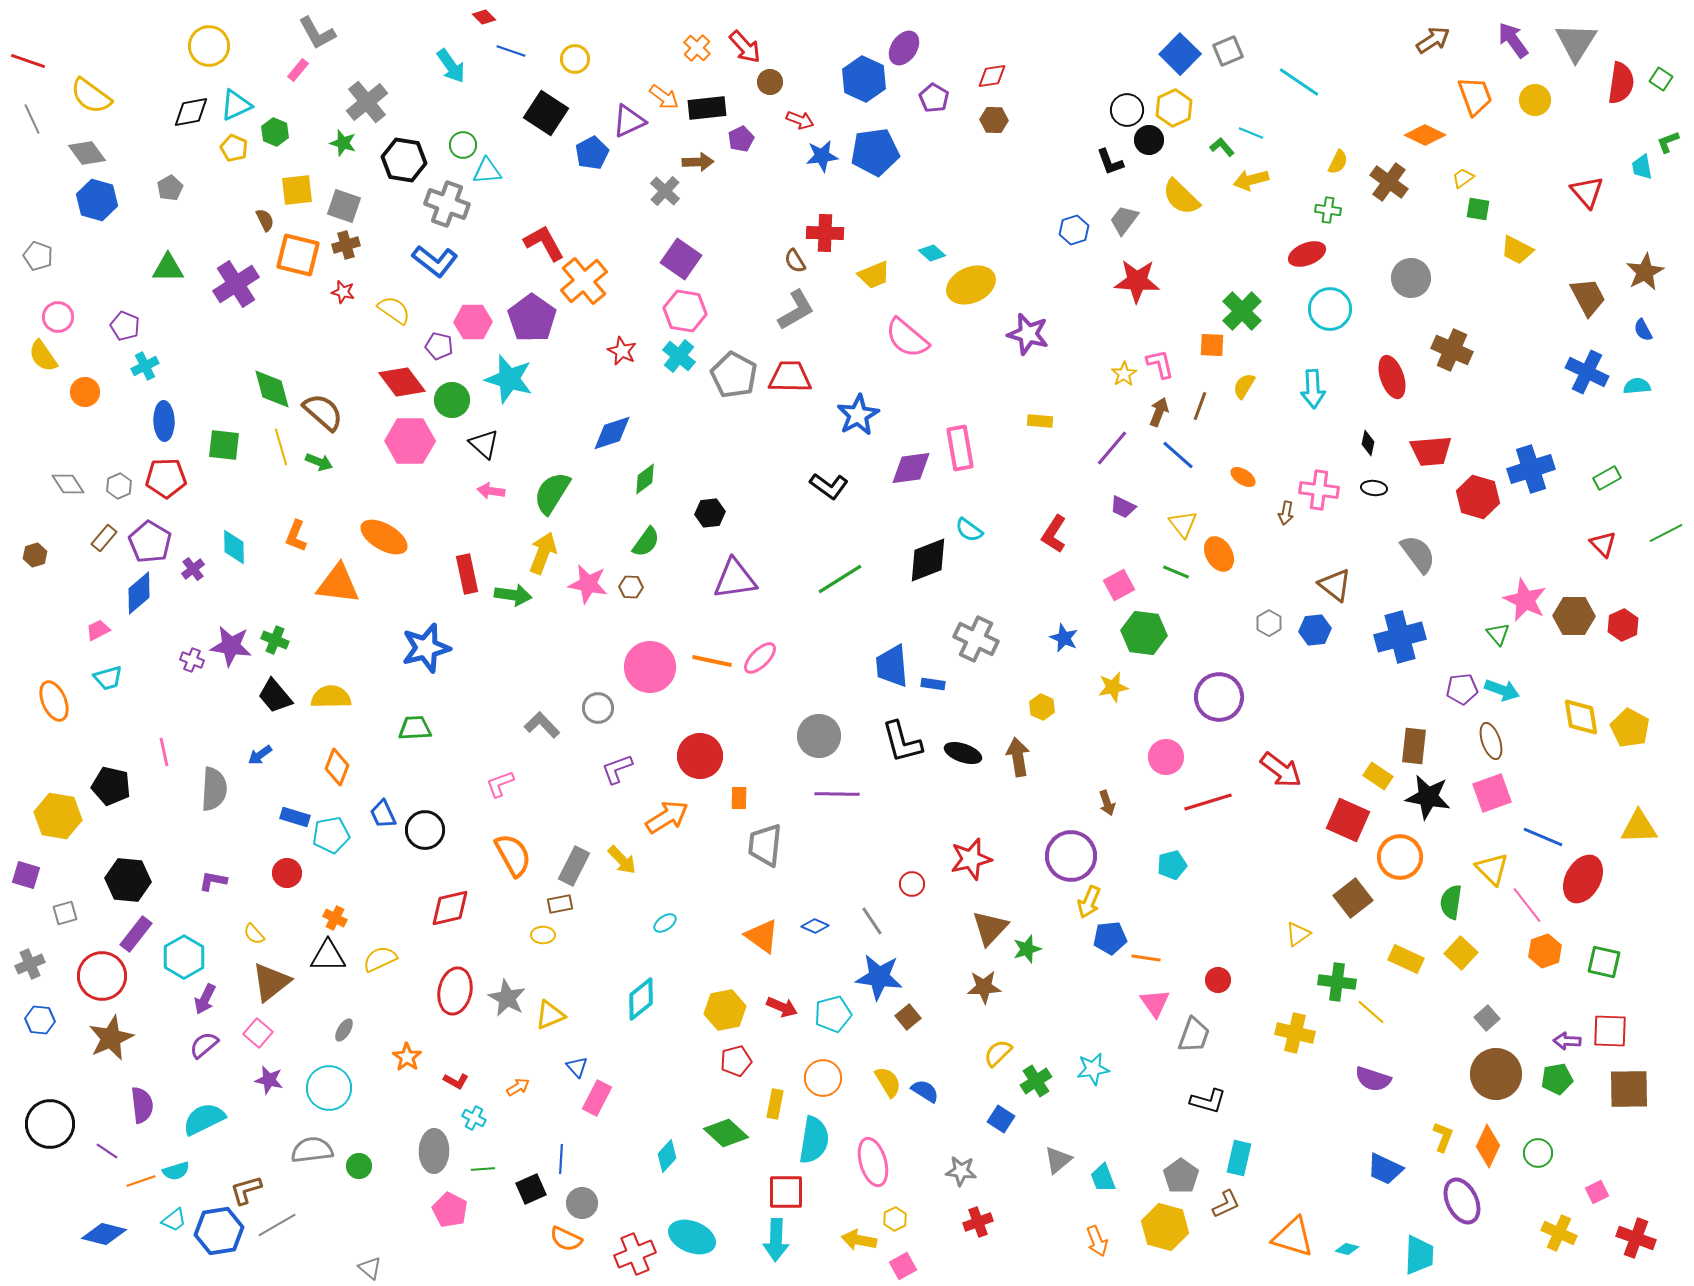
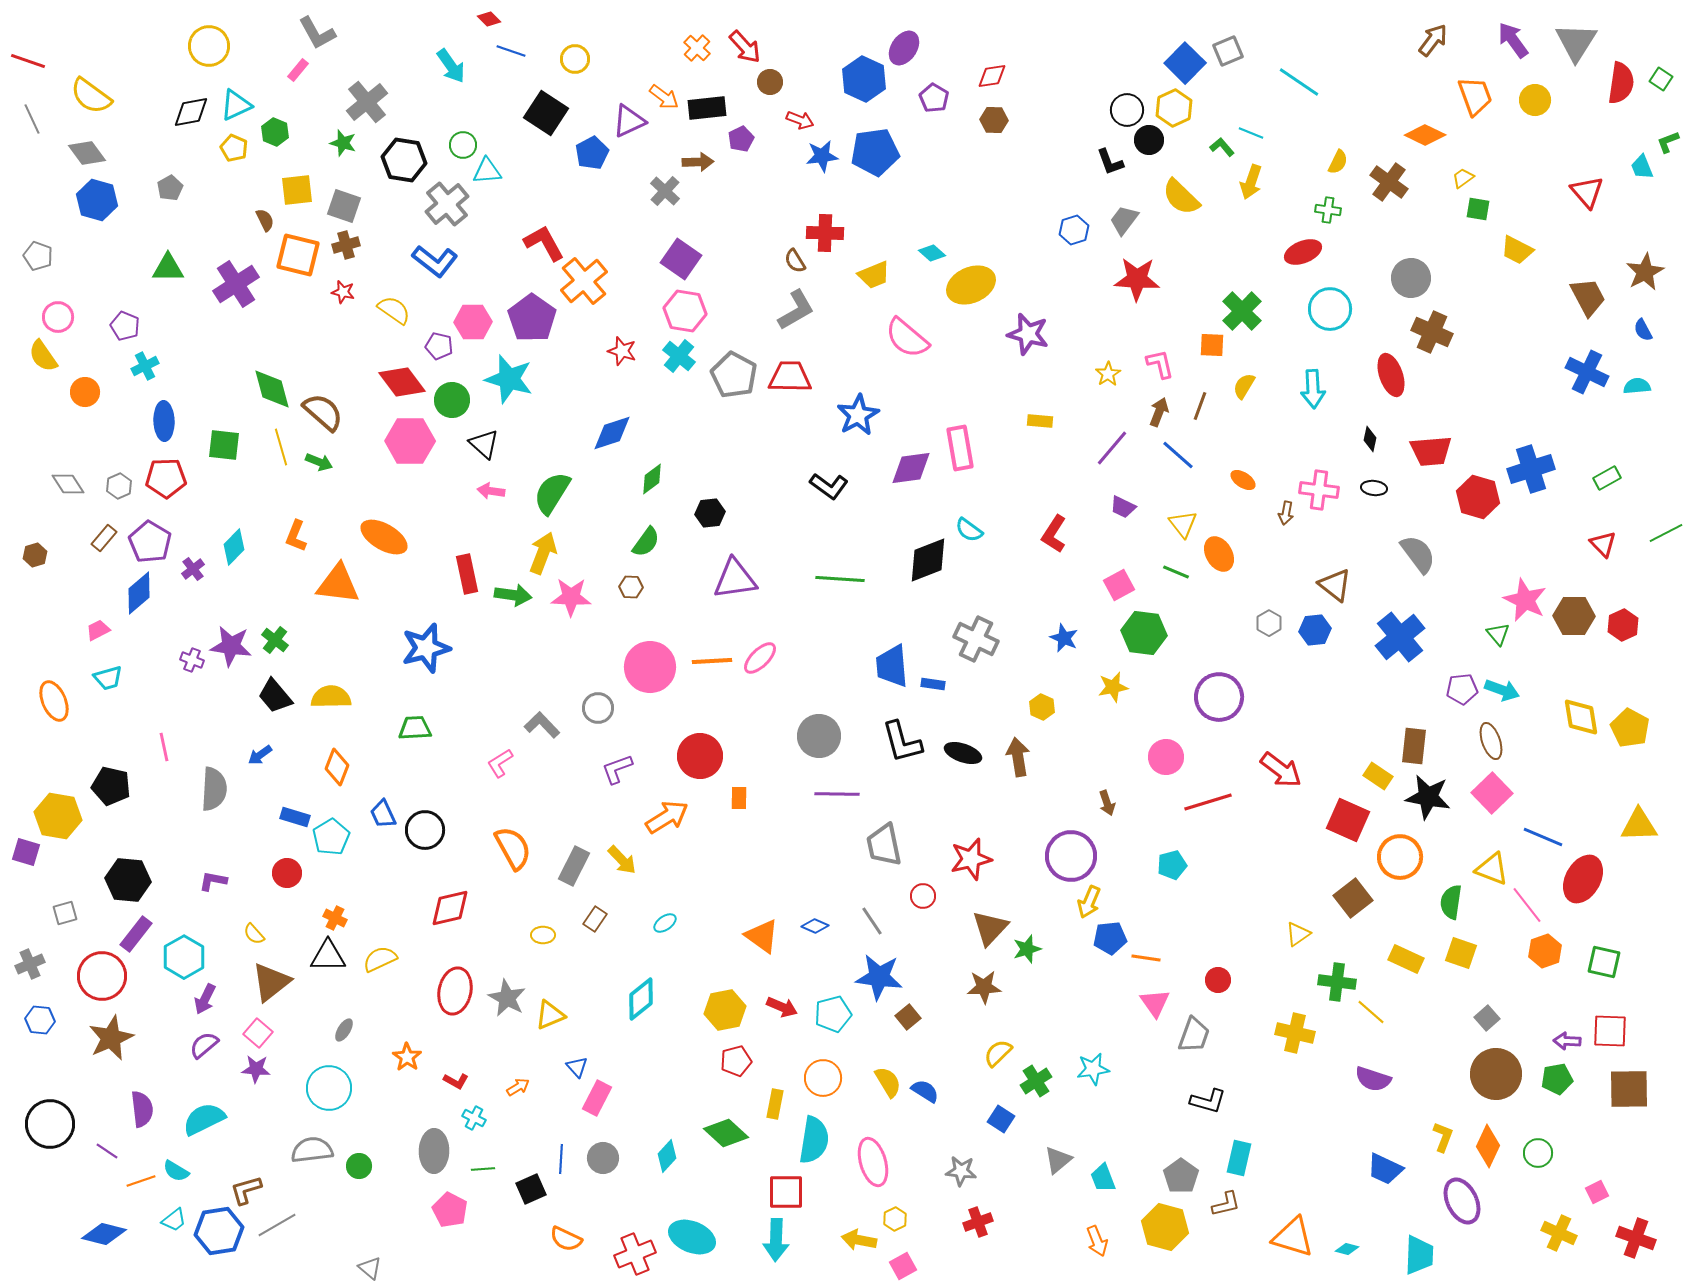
red diamond at (484, 17): moved 5 px right, 2 px down
brown arrow at (1433, 40): rotated 20 degrees counterclockwise
blue square at (1180, 54): moved 5 px right, 9 px down
cyan trapezoid at (1642, 167): rotated 12 degrees counterclockwise
yellow arrow at (1251, 180): moved 2 px down; rotated 56 degrees counterclockwise
gray cross at (447, 204): rotated 30 degrees clockwise
red ellipse at (1307, 254): moved 4 px left, 2 px up
red star at (1137, 281): moved 2 px up
brown cross at (1452, 350): moved 20 px left, 18 px up
red star at (622, 351): rotated 8 degrees counterclockwise
yellow star at (1124, 374): moved 16 px left
red ellipse at (1392, 377): moved 1 px left, 2 px up
black diamond at (1368, 443): moved 2 px right, 4 px up
orange ellipse at (1243, 477): moved 3 px down
green diamond at (645, 479): moved 7 px right
cyan diamond at (234, 547): rotated 45 degrees clockwise
green line at (840, 579): rotated 36 degrees clockwise
pink star at (588, 584): moved 17 px left, 13 px down; rotated 9 degrees counterclockwise
blue cross at (1400, 637): rotated 24 degrees counterclockwise
green cross at (275, 640): rotated 16 degrees clockwise
orange line at (712, 661): rotated 15 degrees counterclockwise
pink line at (164, 752): moved 5 px up
pink L-shape at (500, 784): moved 21 px up; rotated 12 degrees counterclockwise
pink square at (1492, 793): rotated 24 degrees counterclockwise
yellow triangle at (1639, 827): moved 2 px up
cyan pentagon at (331, 835): moved 2 px down; rotated 21 degrees counterclockwise
gray trapezoid at (765, 845): moved 119 px right; rotated 18 degrees counterclockwise
orange semicircle at (513, 855): moved 7 px up
yellow triangle at (1492, 869): rotated 24 degrees counterclockwise
purple square at (26, 875): moved 23 px up
red circle at (912, 884): moved 11 px right, 12 px down
brown rectangle at (560, 904): moved 35 px right, 15 px down; rotated 45 degrees counterclockwise
yellow square at (1461, 953): rotated 24 degrees counterclockwise
purple star at (269, 1080): moved 13 px left, 11 px up; rotated 8 degrees counterclockwise
purple semicircle at (142, 1105): moved 4 px down
cyan semicircle at (176, 1171): rotated 48 degrees clockwise
gray circle at (582, 1203): moved 21 px right, 45 px up
brown L-shape at (1226, 1204): rotated 12 degrees clockwise
